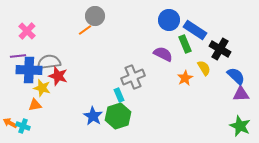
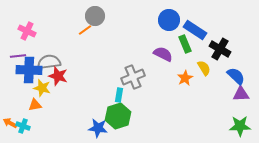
pink cross: rotated 18 degrees counterclockwise
cyan rectangle: rotated 32 degrees clockwise
blue star: moved 5 px right, 12 px down; rotated 24 degrees counterclockwise
green star: rotated 25 degrees counterclockwise
